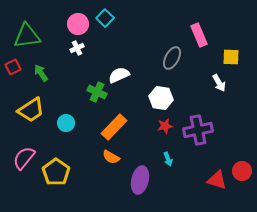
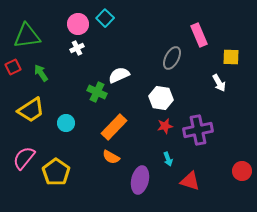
red triangle: moved 27 px left, 1 px down
